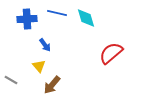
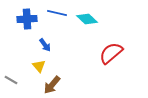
cyan diamond: moved 1 px right, 1 px down; rotated 30 degrees counterclockwise
